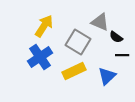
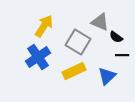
blue cross: moved 2 px left
